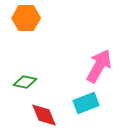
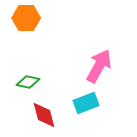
green diamond: moved 3 px right
red diamond: rotated 8 degrees clockwise
